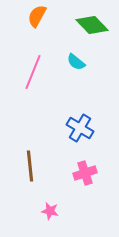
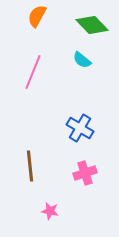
cyan semicircle: moved 6 px right, 2 px up
